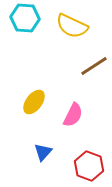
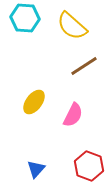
yellow semicircle: rotated 16 degrees clockwise
brown line: moved 10 px left
blue triangle: moved 7 px left, 17 px down
